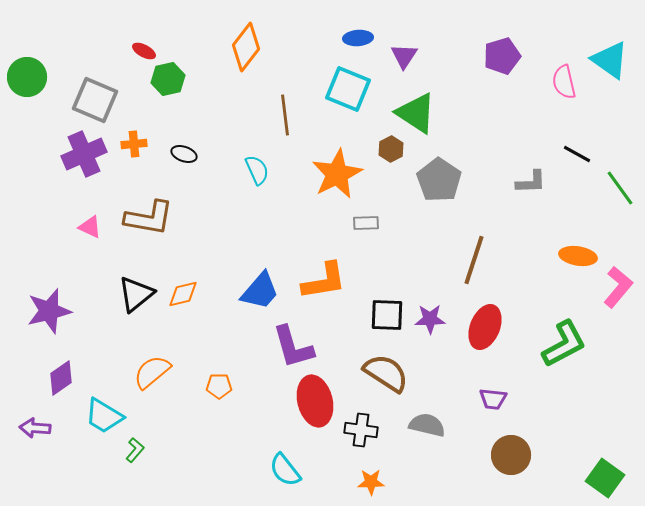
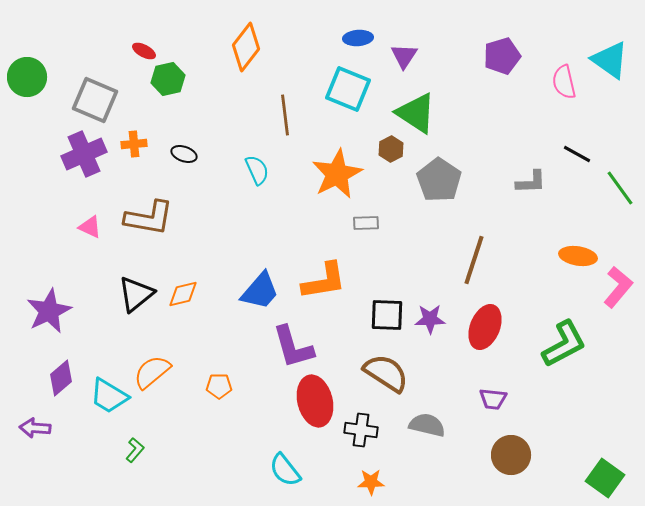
purple star at (49, 311): rotated 12 degrees counterclockwise
purple diamond at (61, 378): rotated 6 degrees counterclockwise
cyan trapezoid at (104, 416): moved 5 px right, 20 px up
